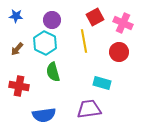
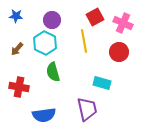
red cross: moved 1 px down
purple trapezoid: moved 2 px left; rotated 85 degrees clockwise
